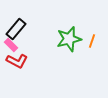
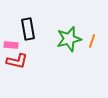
black rectangle: moved 12 px right; rotated 50 degrees counterclockwise
pink rectangle: rotated 40 degrees counterclockwise
red L-shape: rotated 15 degrees counterclockwise
